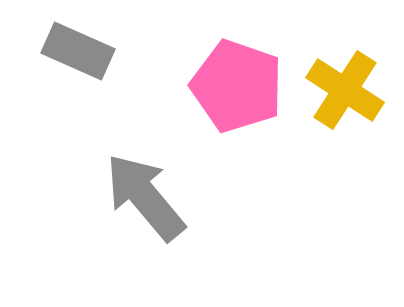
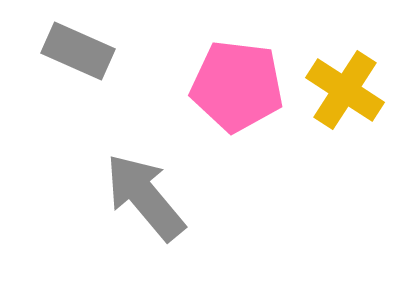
pink pentagon: rotated 12 degrees counterclockwise
